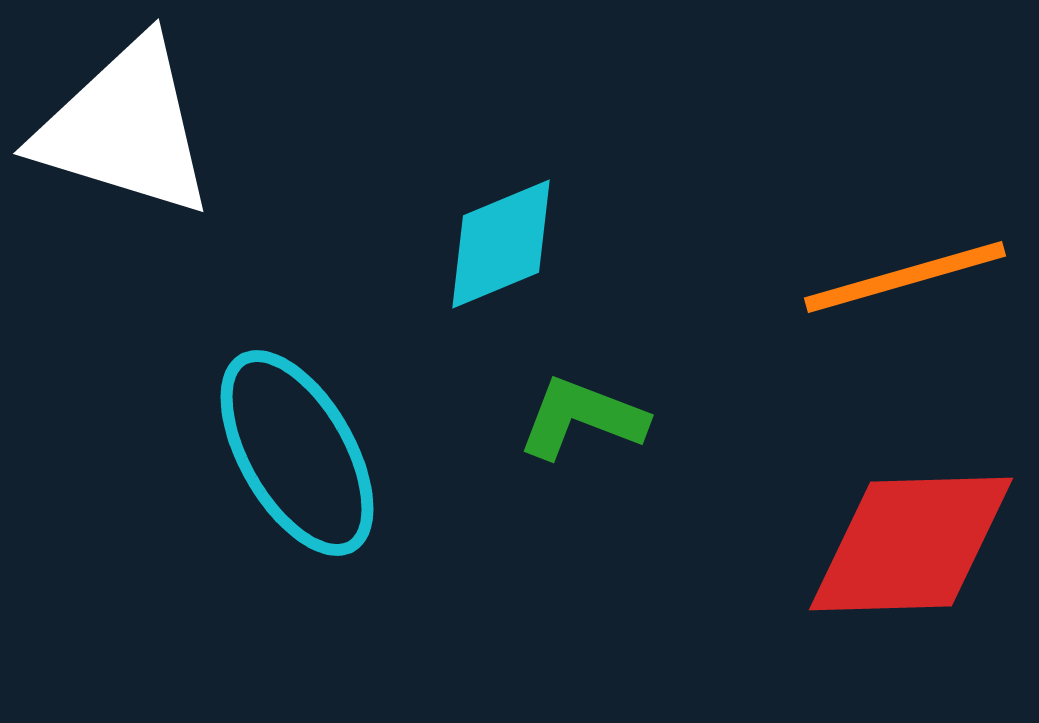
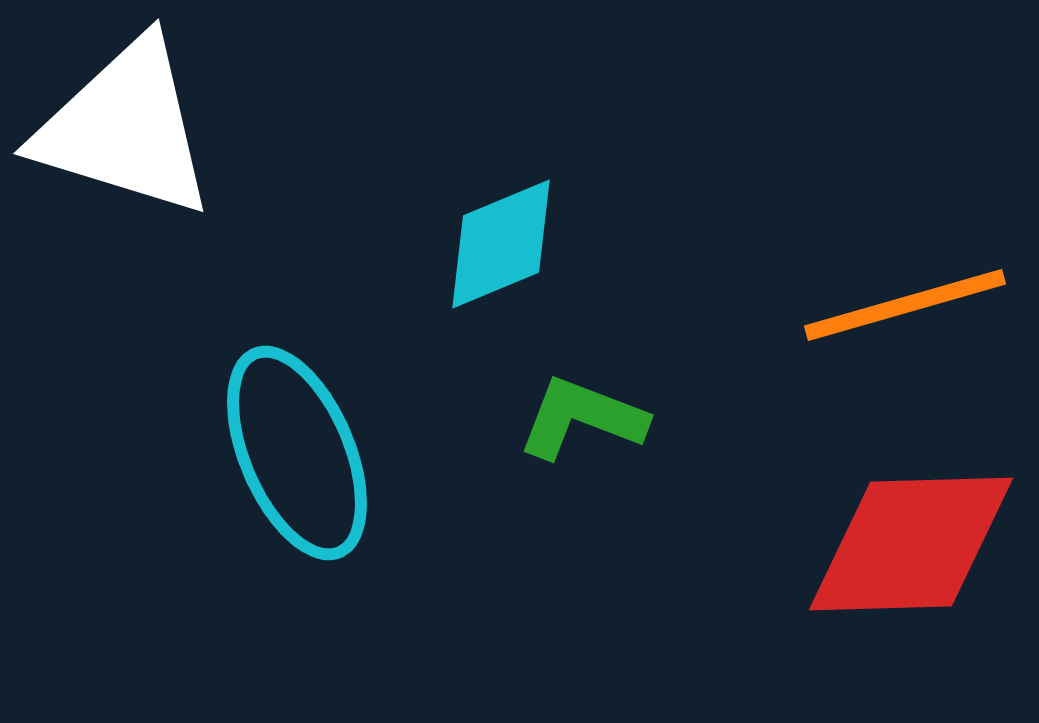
orange line: moved 28 px down
cyan ellipse: rotated 7 degrees clockwise
